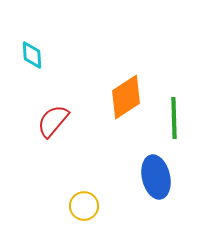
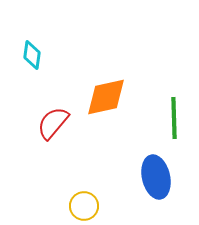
cyan diamond: rotated 12 degrees clockwise
orange diamond: moved 20 px left; rotated 21 degrees clockwise
red semicircle: moved 2 px down
